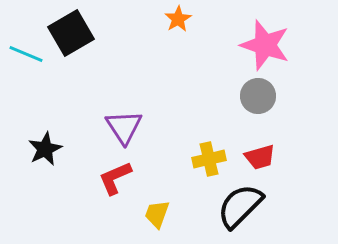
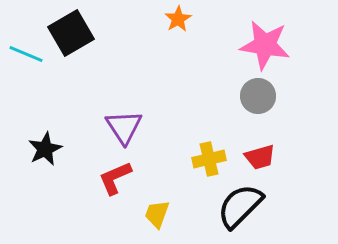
pink star: rotated 9 degrees counterclockwise
